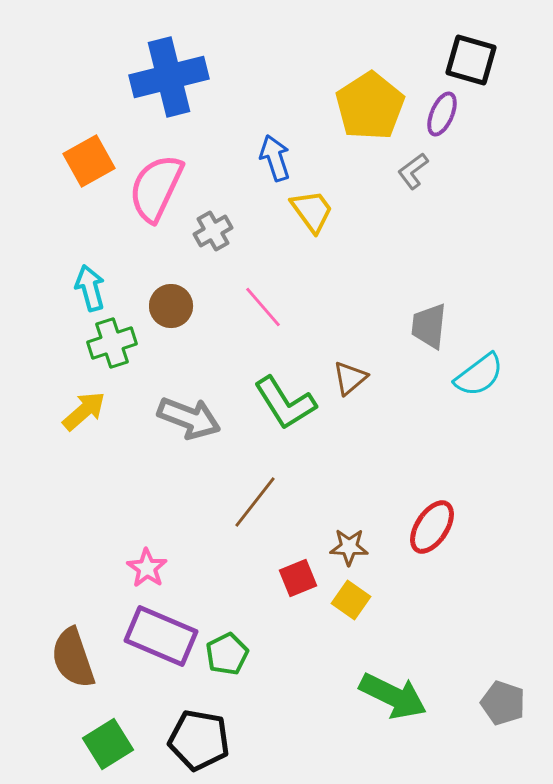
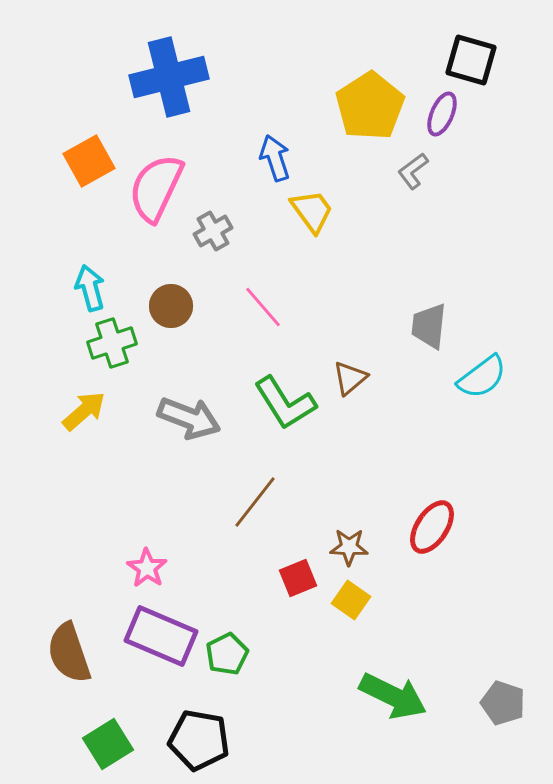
cyan semicircle: moved 3 px right, 2 px down
brown semicircle: moved 4 px left, 5 px up
